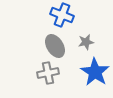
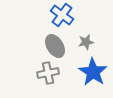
blue cross: rotated 15 degrees clockwise
blue star: moved 2 px left
